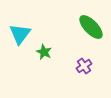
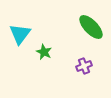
purple cross: rotated 14 degrees clockwise
